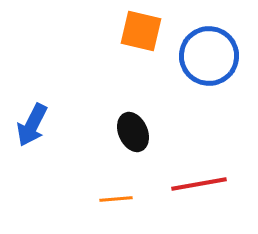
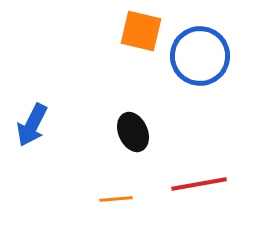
blue circle: moved 9 px left
